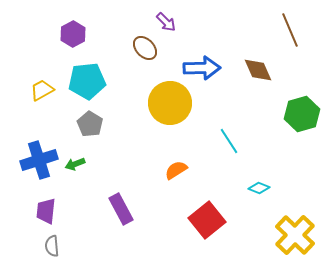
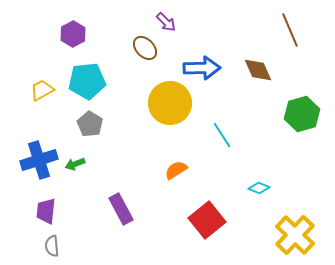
cyan line: moved 7 px left, 6 px up
